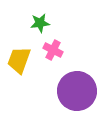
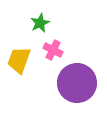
green star: rotated 18 degrees counterclockwise
purple circle: moved 8 px up
